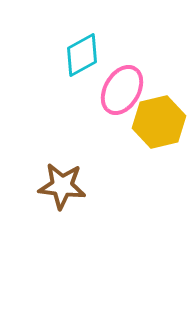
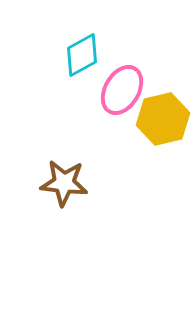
yellow hexagon: moved 4 px right, 3 px up
brown star: moved 2 px right, 3 px up
